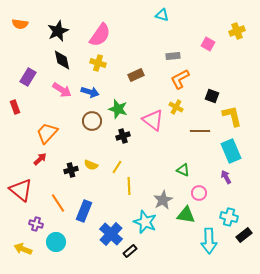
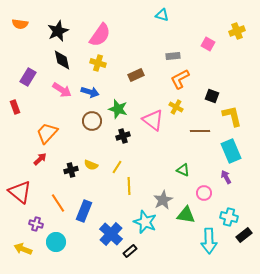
red triangle at (21, 190): moved 1 px left, 2 px down
pink circle at (199, 193): moved 5 px right
